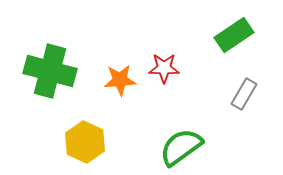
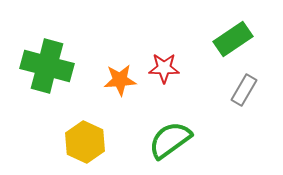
green rectangle: moved 1 px left, 4 px down
green cross: moved 3 px left, 5 px up
gray rectangle: moved 4 px up
green semicircle: moved 11 px left, 7 px up
